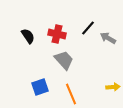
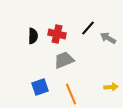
black semicircle: moved 5 px right; rotated 35 degrees clockwise
gray trapezoid: rotated 70 degrees counterclockwise
yellow arrow: moved 2 px left
